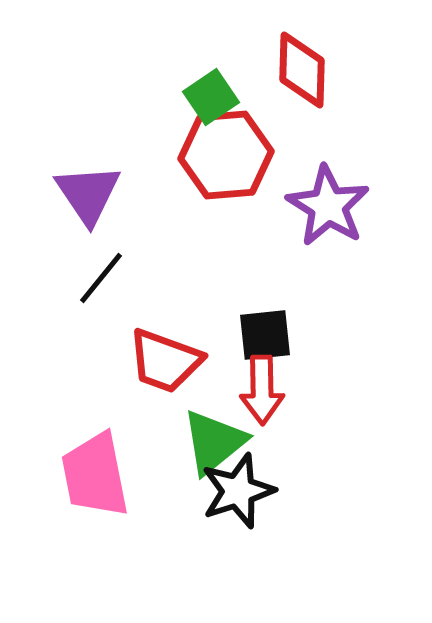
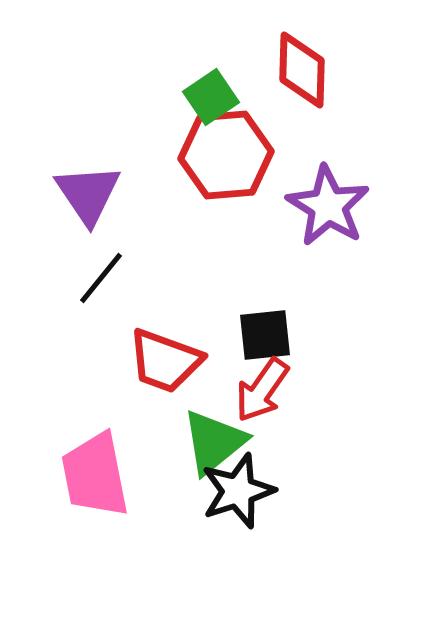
red arrow: rotated 36 degrees clockwise
